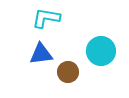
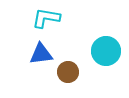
cyan circle: moved 5 px right
